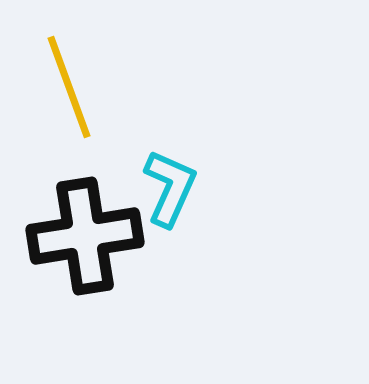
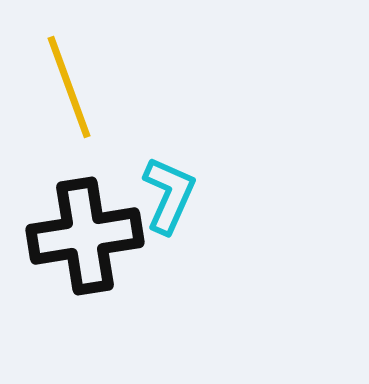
cyan L-shape: moved 1 px left, 7 px down
